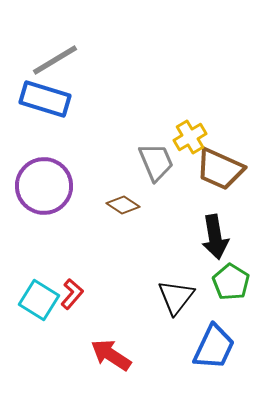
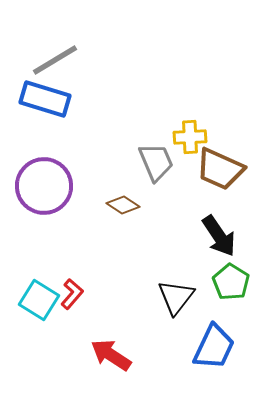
yellow cross: rotated 28 degrees clockwise
black arrow: moved 4 px right, 1 px up; rotated 24 degrees counterclockwise
